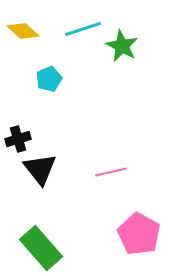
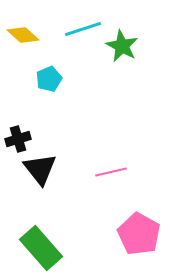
yellow diamond: moved 4 px down
